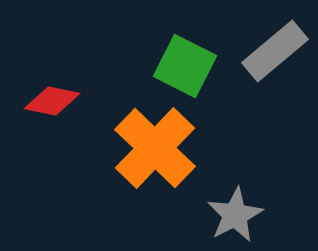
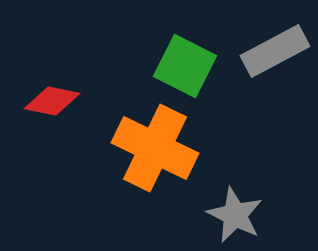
gray rectangle: rotated 12 degrees clockwise
orange cross: rotated 18 degrees counterclockwise
gray star: rotated 18 degrees counterclockwise
